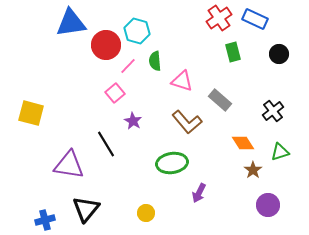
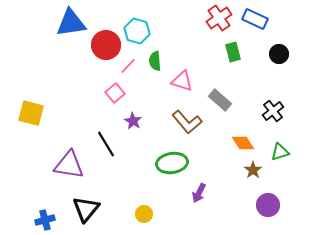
yellow circle: moved 2 px left, 1 px down
